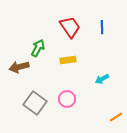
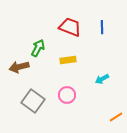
red trapezoid: rotated 35 degrees counterclockwise
pink circle: moved 4 px up
gray square: moved 2 px left, 2 px up
